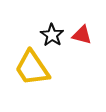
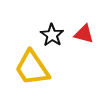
red triangle: moved 2 px right, 1 px up
